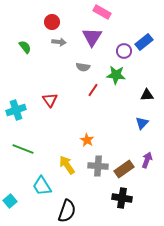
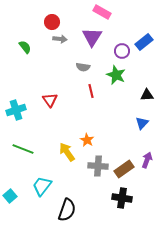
gray arrow: moved 1 px right, 3 px up
purple circle: moved 2 px left
green star: rotated 18 degrees clockwise
red line: moved 2 px left, 1 px down; rotated 48 degrees counterclockwise
yellow arrow: moved 13 px up
cyan trapezoid: rotated 70 degrees clockwise
cyan square: moved 5 px up
black semicircle: moved 1 px up
